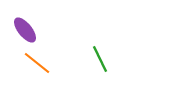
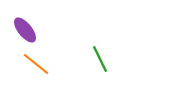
orange line: moved 1 px left, 1 px down
